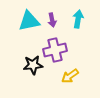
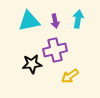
purple arrow: moved 3 px right, 1 px down
black star: moved 1 px left, 1 px up
